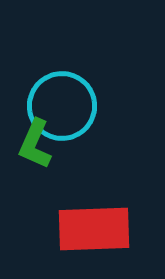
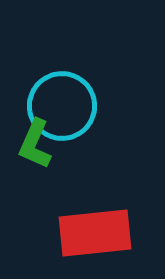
red rectangle: moved 1 px right, 4 px down; rotated 4 degrees counterclockwise
